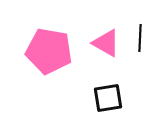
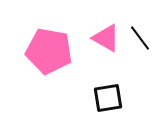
black line: rotated 40 degrees counterclockwise
pink triangle: moved 5 px up
